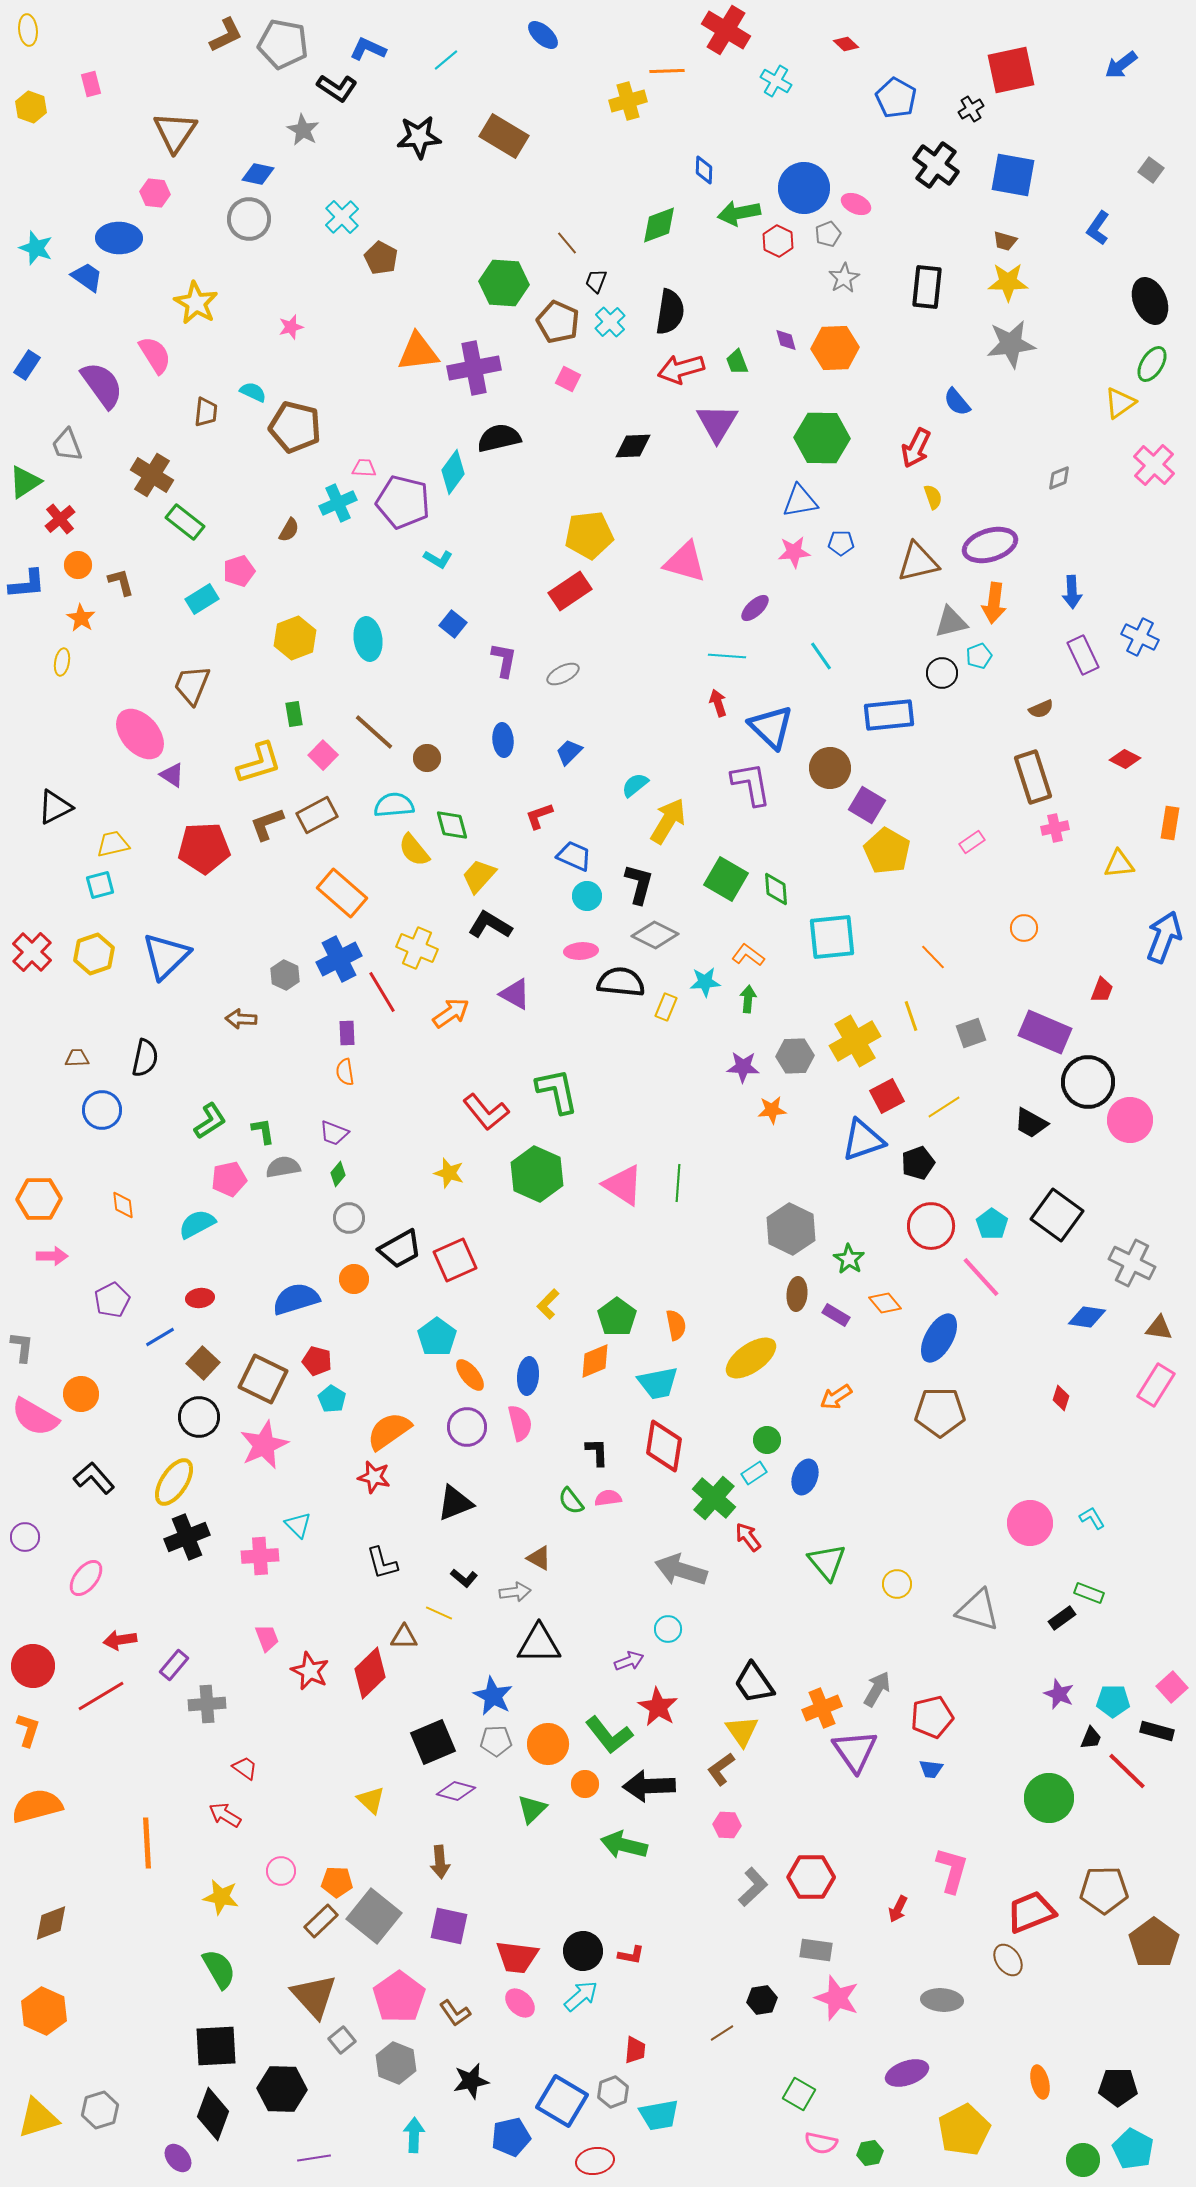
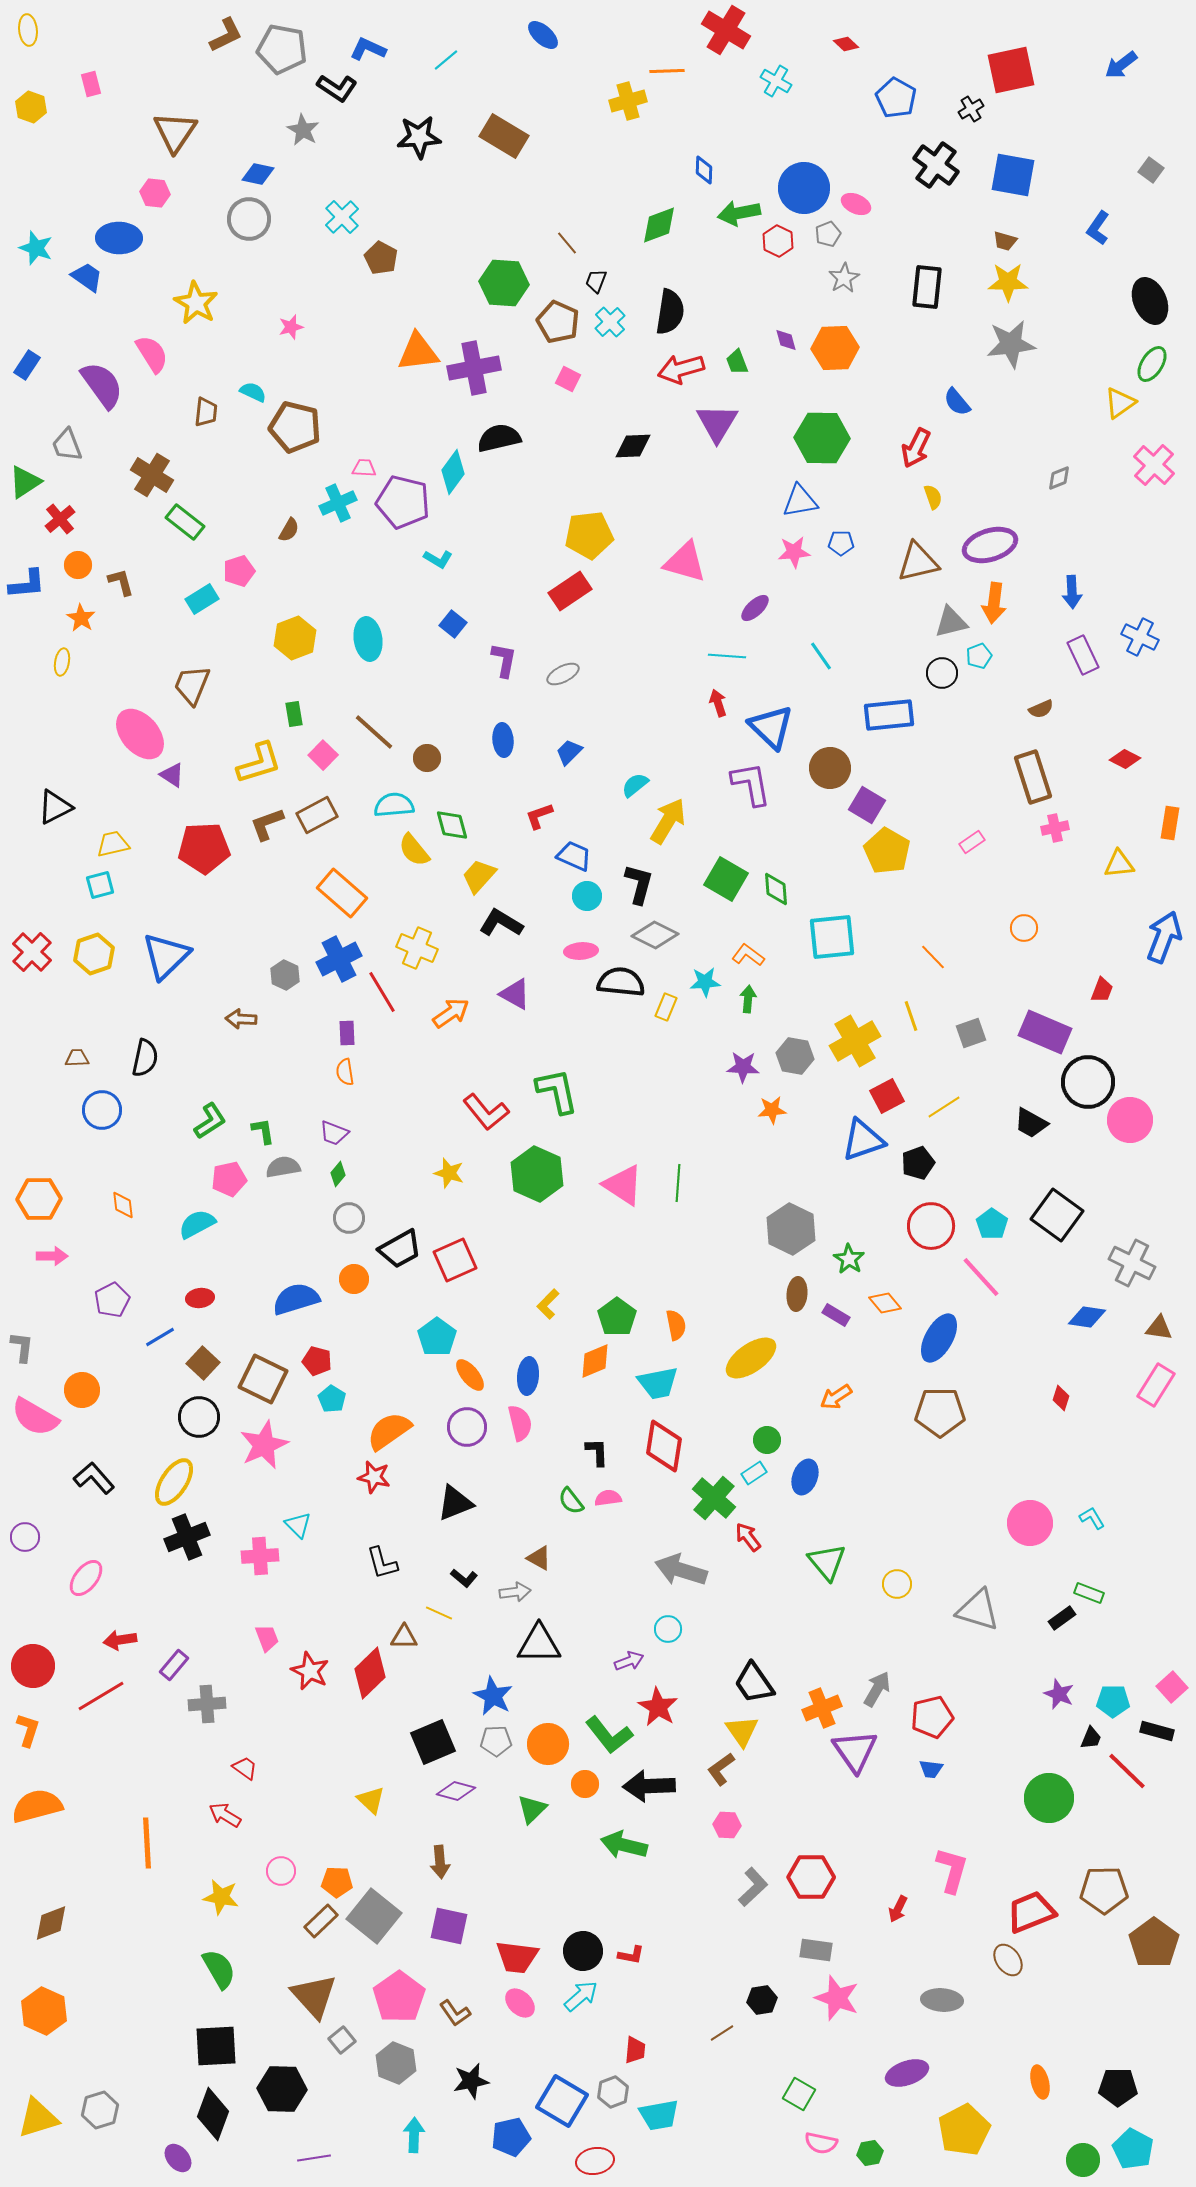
gray pentagon at (283, 44): moved 1 px left, 5 px down
pink semicircle at (155, 355): moved 3 px left, 1 px up
black L-shape at (490, 925): moved 11 px right, 2 px up
gray hexagon at (795, 1056): rotated 12 degrees clockwise
orange circle at (81, 1394): moved 1 px right, 4 px up
